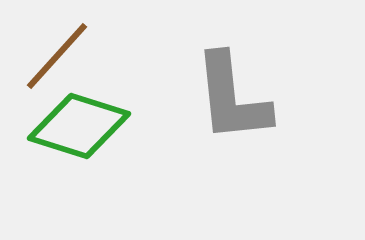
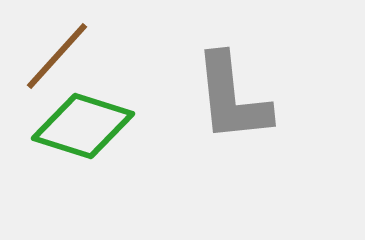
green diamond: moved 4 px right
